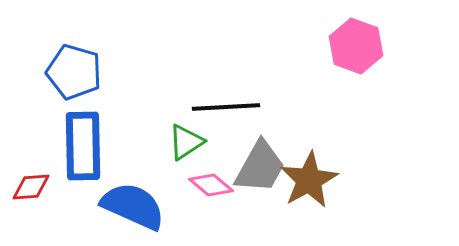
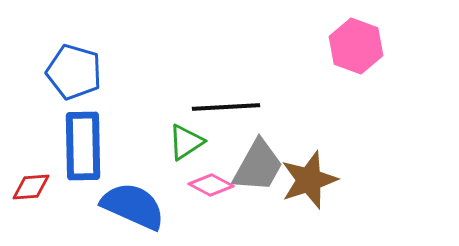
gray trapezoid: moved 2 px left, 1 px up
brown star: rotated 10 degrees clockwise
pink diamond: rotated 12 degrees counterclockwise
